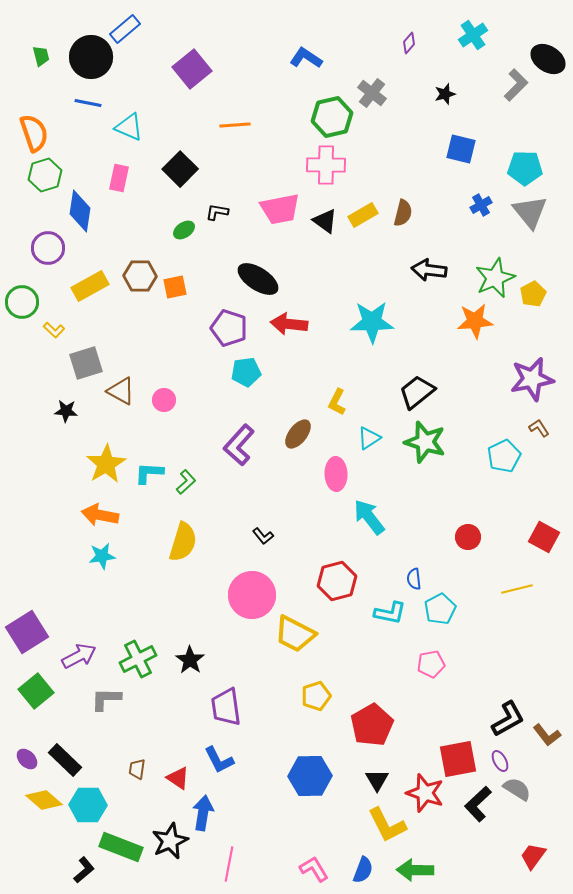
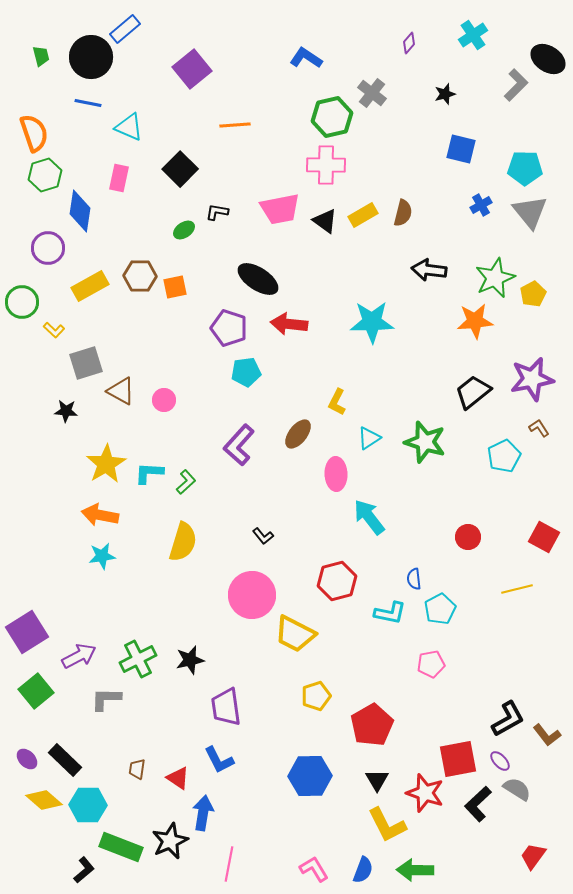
black trapezoid at (417, 392): moved 56 px right
black star at (190, 660): rotated 24 degrees clockwise
purple ellipse at (500, 761): rotated 15 degrees counterclockwise
